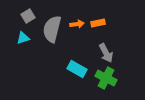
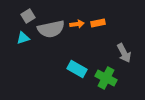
gray semicircle: moved 1 px left; rotated 116 degrees counterclockwise
gray arrow: moved 18 px right
